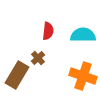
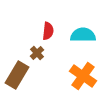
brown cross: moved 1 px left, 5 px up
orange cross: rotated 16 degrees clockwise
